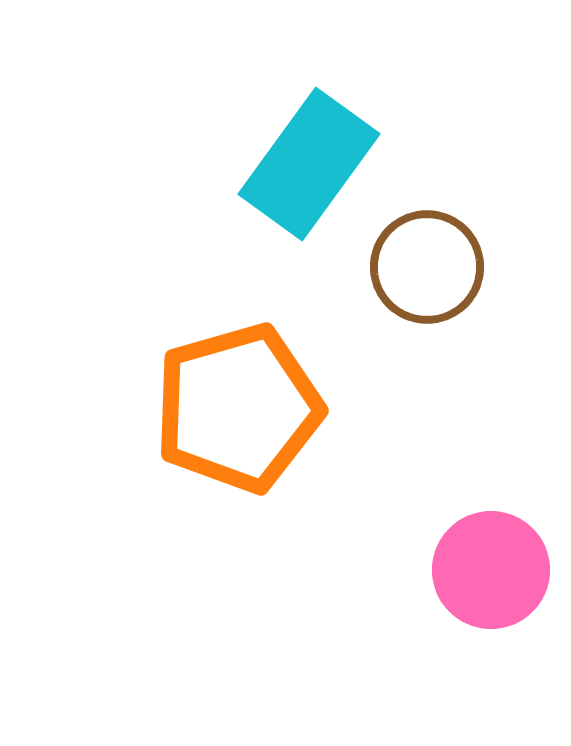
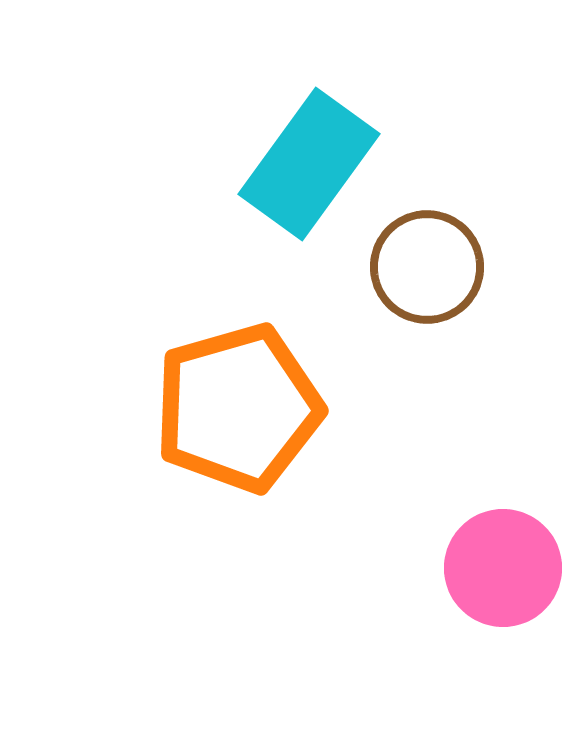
pink circle: moved 12 px right, 2 px up
